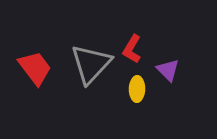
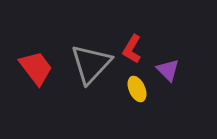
red trapezoid: moved 1 px right
yellow ellipse: rotated 25 degrees counterclockwise
